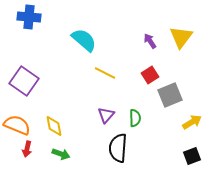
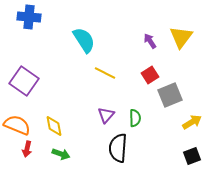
cyan semicircle: rotated 16 degrees clockwise
